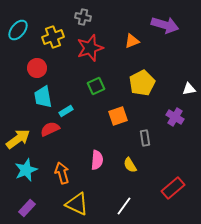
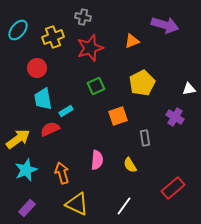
cyan trapezoid: moved 2 px down
